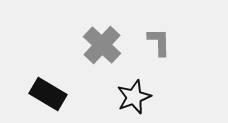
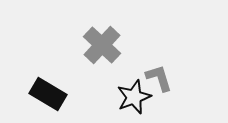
gray L-shape: moved 36 px down; rotated 16 degrees counterclockwise
